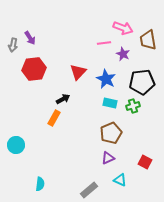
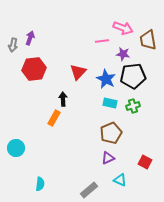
purple arrow: rotated 128 degrees counterclockwise
pink line: moved 2 px left, 2 px up
purple star: rotated 16 degrees counterclockwise
black pentagon: moved 9 px left, 6 px up
black arrow: rotated 64 degrees counterclockwise
cyan circle: moved 3 px down
